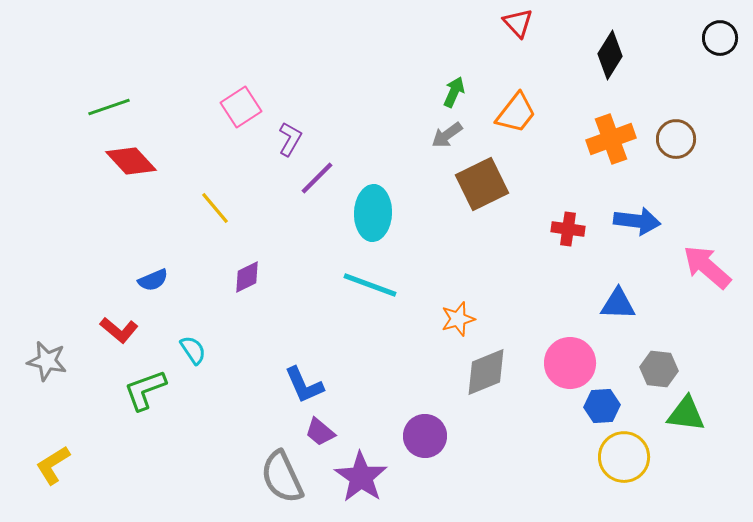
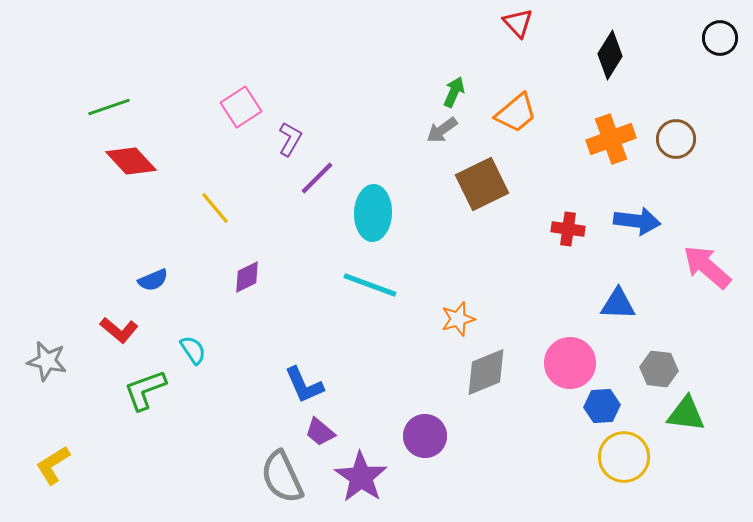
orange trapezoid: rotated 12 degrees clockwise
gray arrow: moved 5 px left, 5 px up
